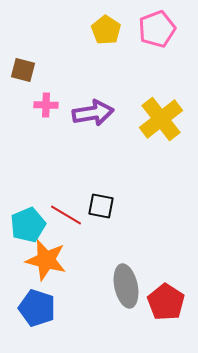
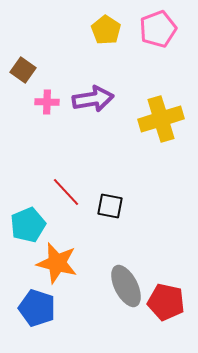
pink pentagon: moved 1 px right
brown square: rotated 20 degrees clockwise
pink cross: moved 1 px right, 3 px up
purple arrow: moved 14 px up
yellow cross: rotated 21 degrees clockwise
black square: moved 9 px right
red line: moved 23 px up; rotated 16 degrees clockwise
orange star: moved 11 px right, 3 px down
gray ellipse: rotated 15 degrees counterclockwise
red pentagon: rotated 21 degrees counterclockwise
